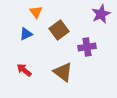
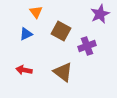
purple star: moved 1 px left
brown square: moved 2 px right, 1 px down; rotated 24 degrees counterclockwise
purple cross: moved 1 px up; rotated 12 degrees counterclockwise
red arrow: rotated 28 degrees counterclockwise
